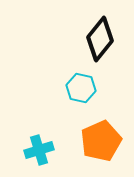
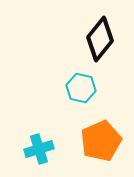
cyan cross: moved 1 px up
